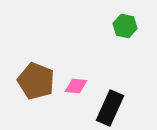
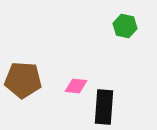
brown pentagon: moved 13 px left, 1 px up; rotated 18 degrees counterclockwise
black rectangle: moved 6 px left, 1 px up; rotated 20 degrees counterclockwise
